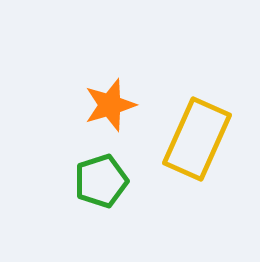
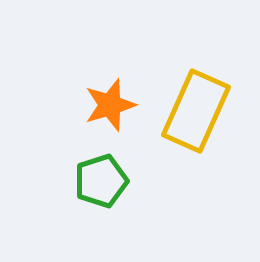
yellow rectangle: moved 1 px left, 28 px up
